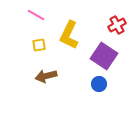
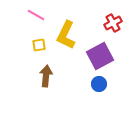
red cross: moved 4 px left, 2 px up
yellow L-shape: moved 3 px left
purple square: moved 4 px left; rotated 28 degrees clockwise
brown arrow: rotated 110 degrees clockwise
